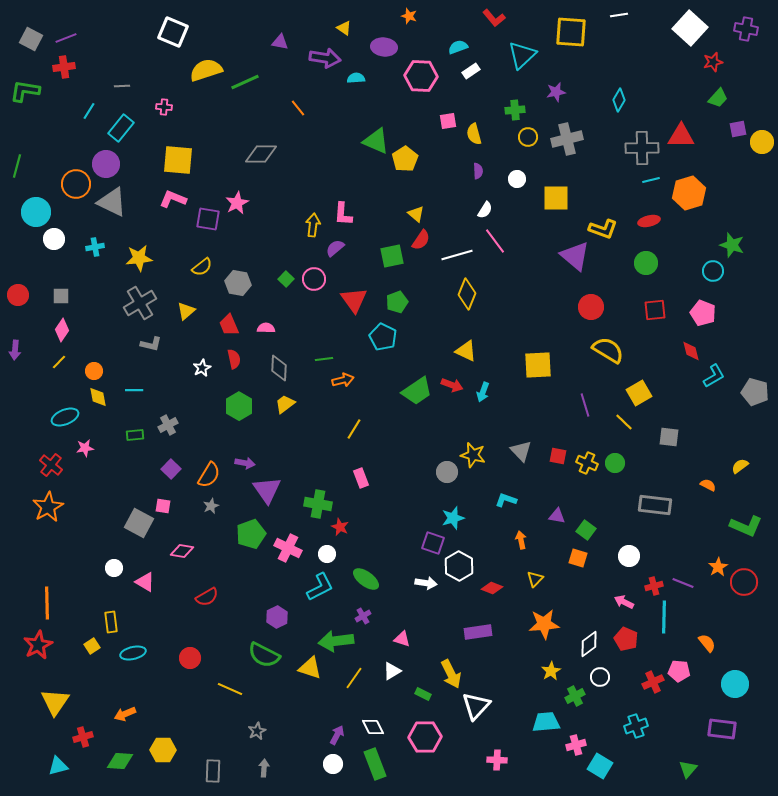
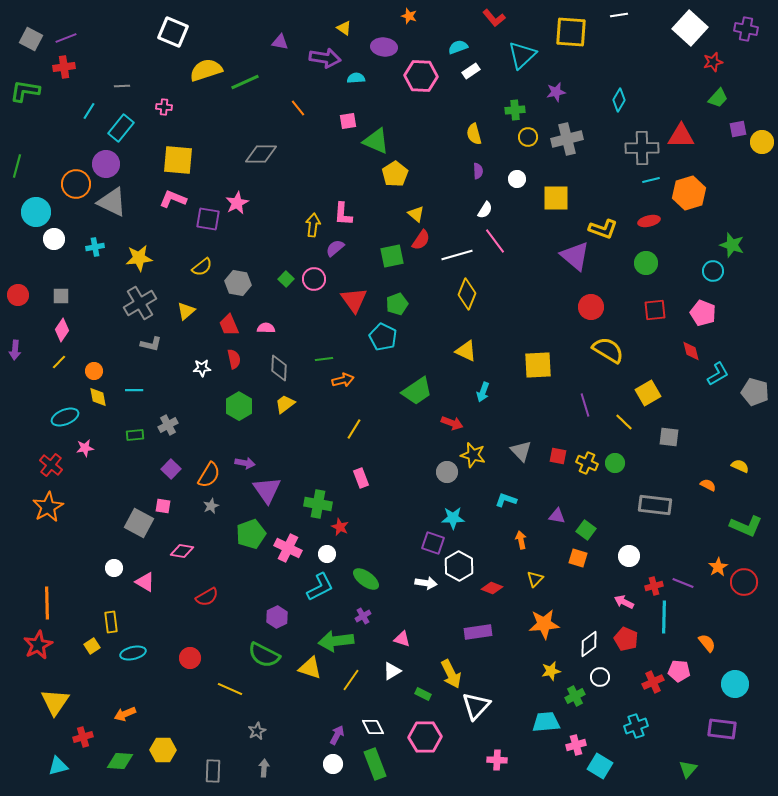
pink square at (448, 121): moved 100 px left
yellow pentagon at (405, 159): moved 10 px left, 15 px down
green pentagon at (397, 302): moved 2 px down
white star at (202, 368): rotated 24 degrees clockwise
cyan L-shape at (714, 376): moved 4 px right, 2 px up
red arrow at (452, 385): moved 38 px down
yellow square at (639, 393): moved 9 px right
yellow semicircle at (740, 466): rotated 60 degrees clockwise
cyan star at (453, 518): rotated 15 degrees clockwise
yellow star at (551, 671): rotated 18 degrees clockwise
yellow line at (354, 678): moved 3 px left, 2 px down
